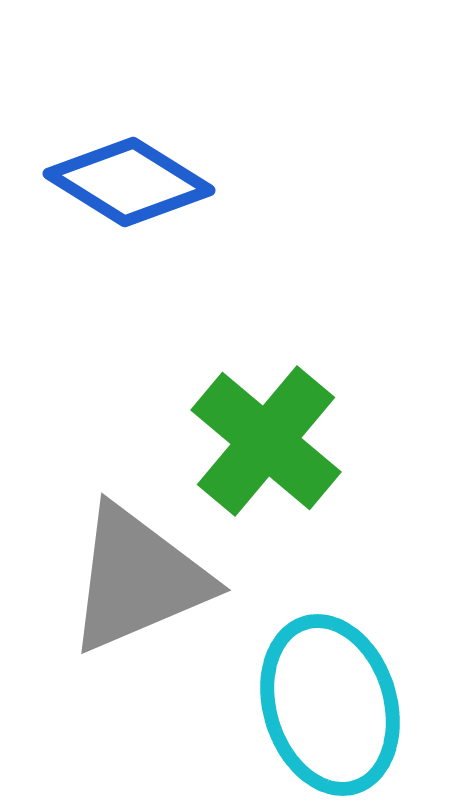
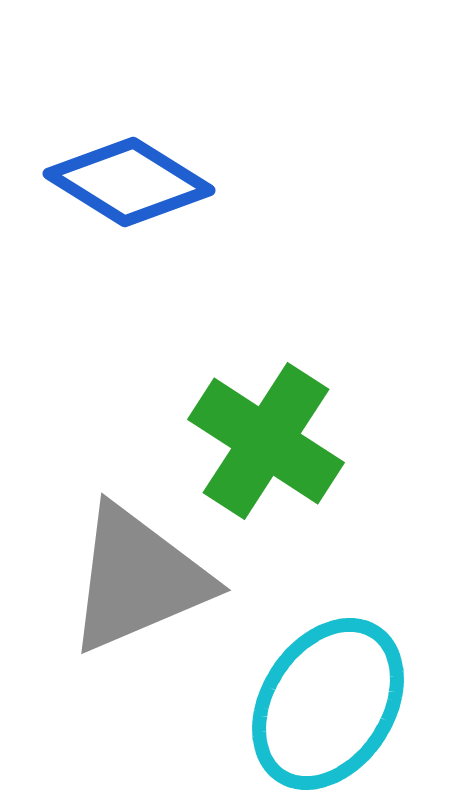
green cross: rotated 7 degrees counterclockwise
cyan ellipse: moved 2 px left, 1 px up; rotated 50 degrees clockwise
